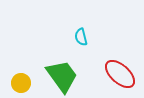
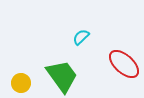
cyan semicircle: rotated 60 degrees clockwise
red ellipse: moved 4 px right, 10 px up
